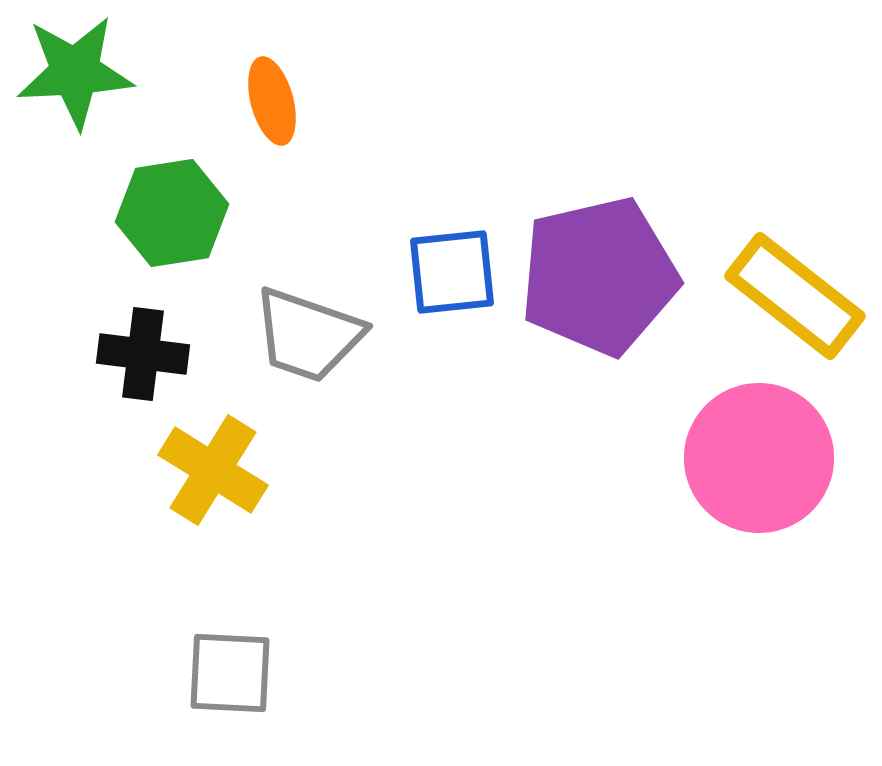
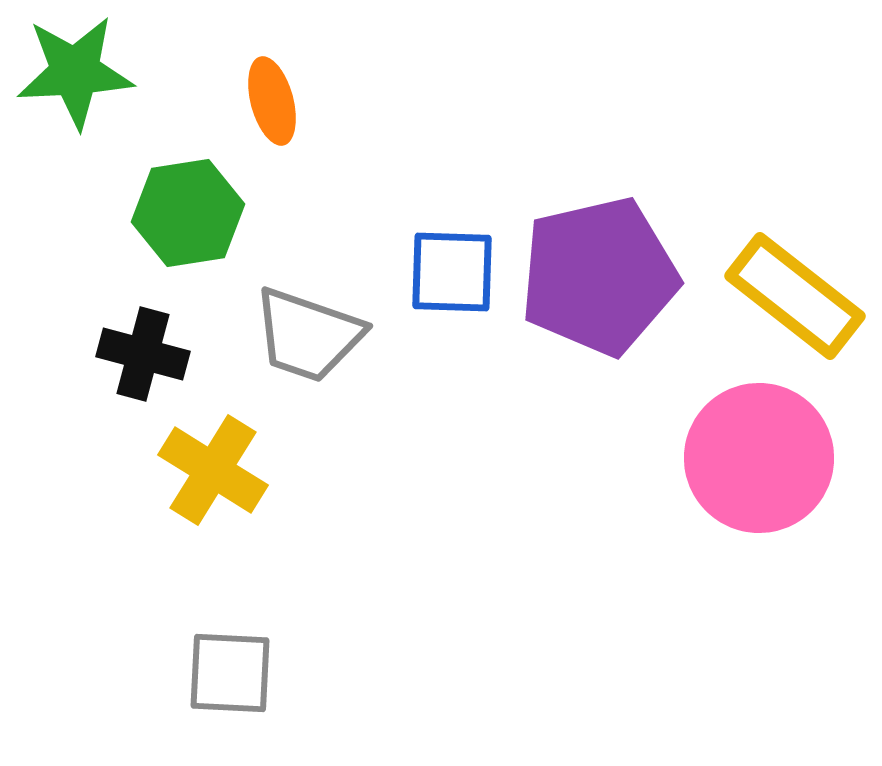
green hexagon: moved 16 px right
blue square: rotated 8 degrees clockwise
black cross: rotated 8 degrees clockwise
